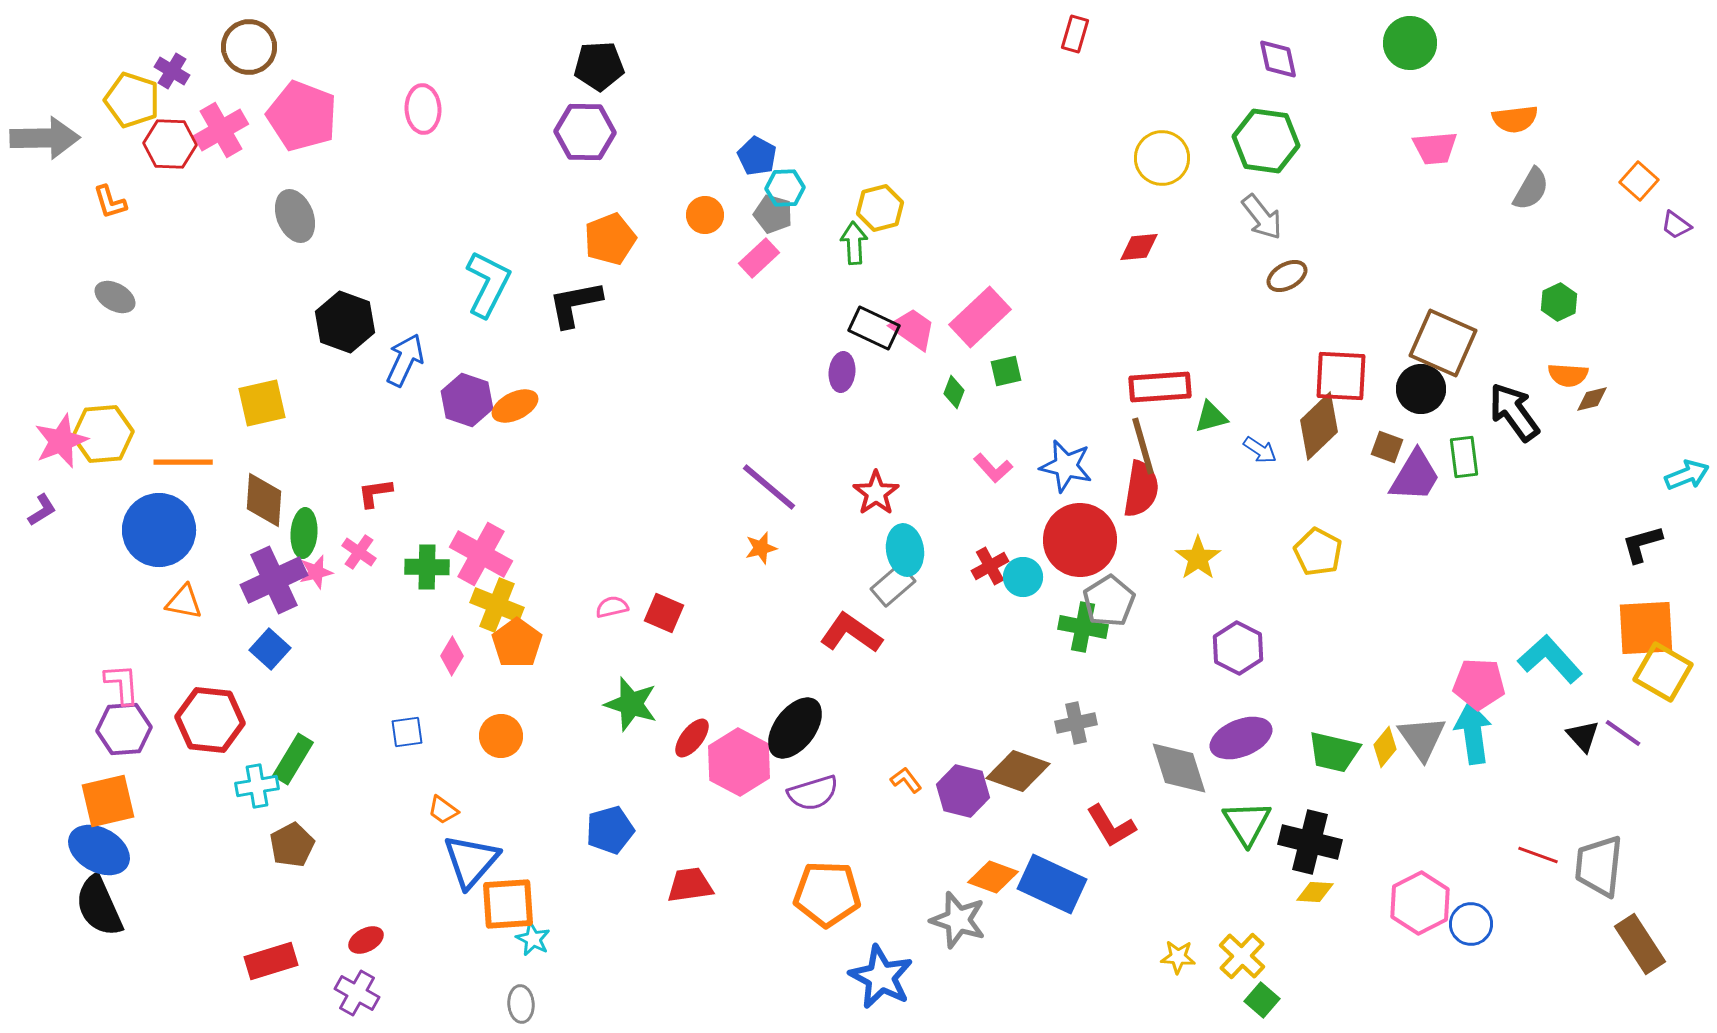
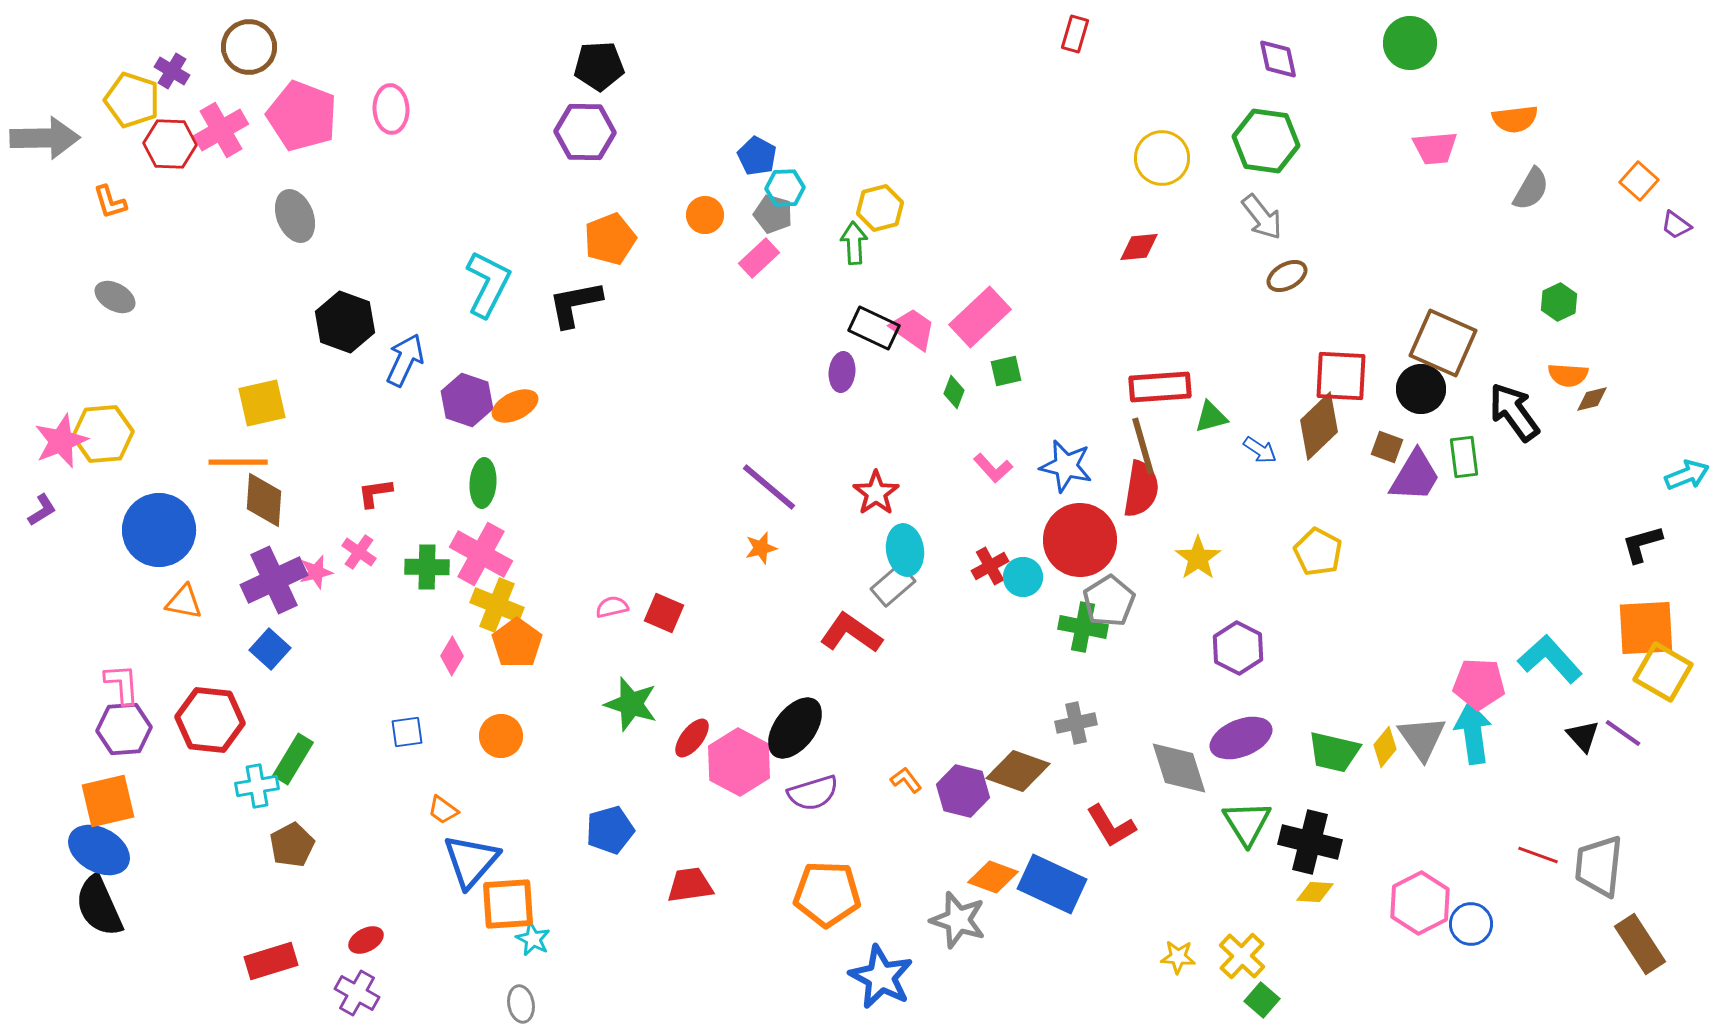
pink ellipse at (423, 109): moved 32 px left
orange line at (183, 462): moved 55 px right
green ellipse at (304, 533): moved 179 px right, 50 px up
gray ellipse at (521, 1004): rotated 6 degrees counterclockwise
